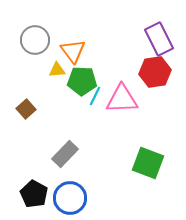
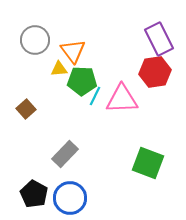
yellow triangle: moved 2 px right, 1 px up
